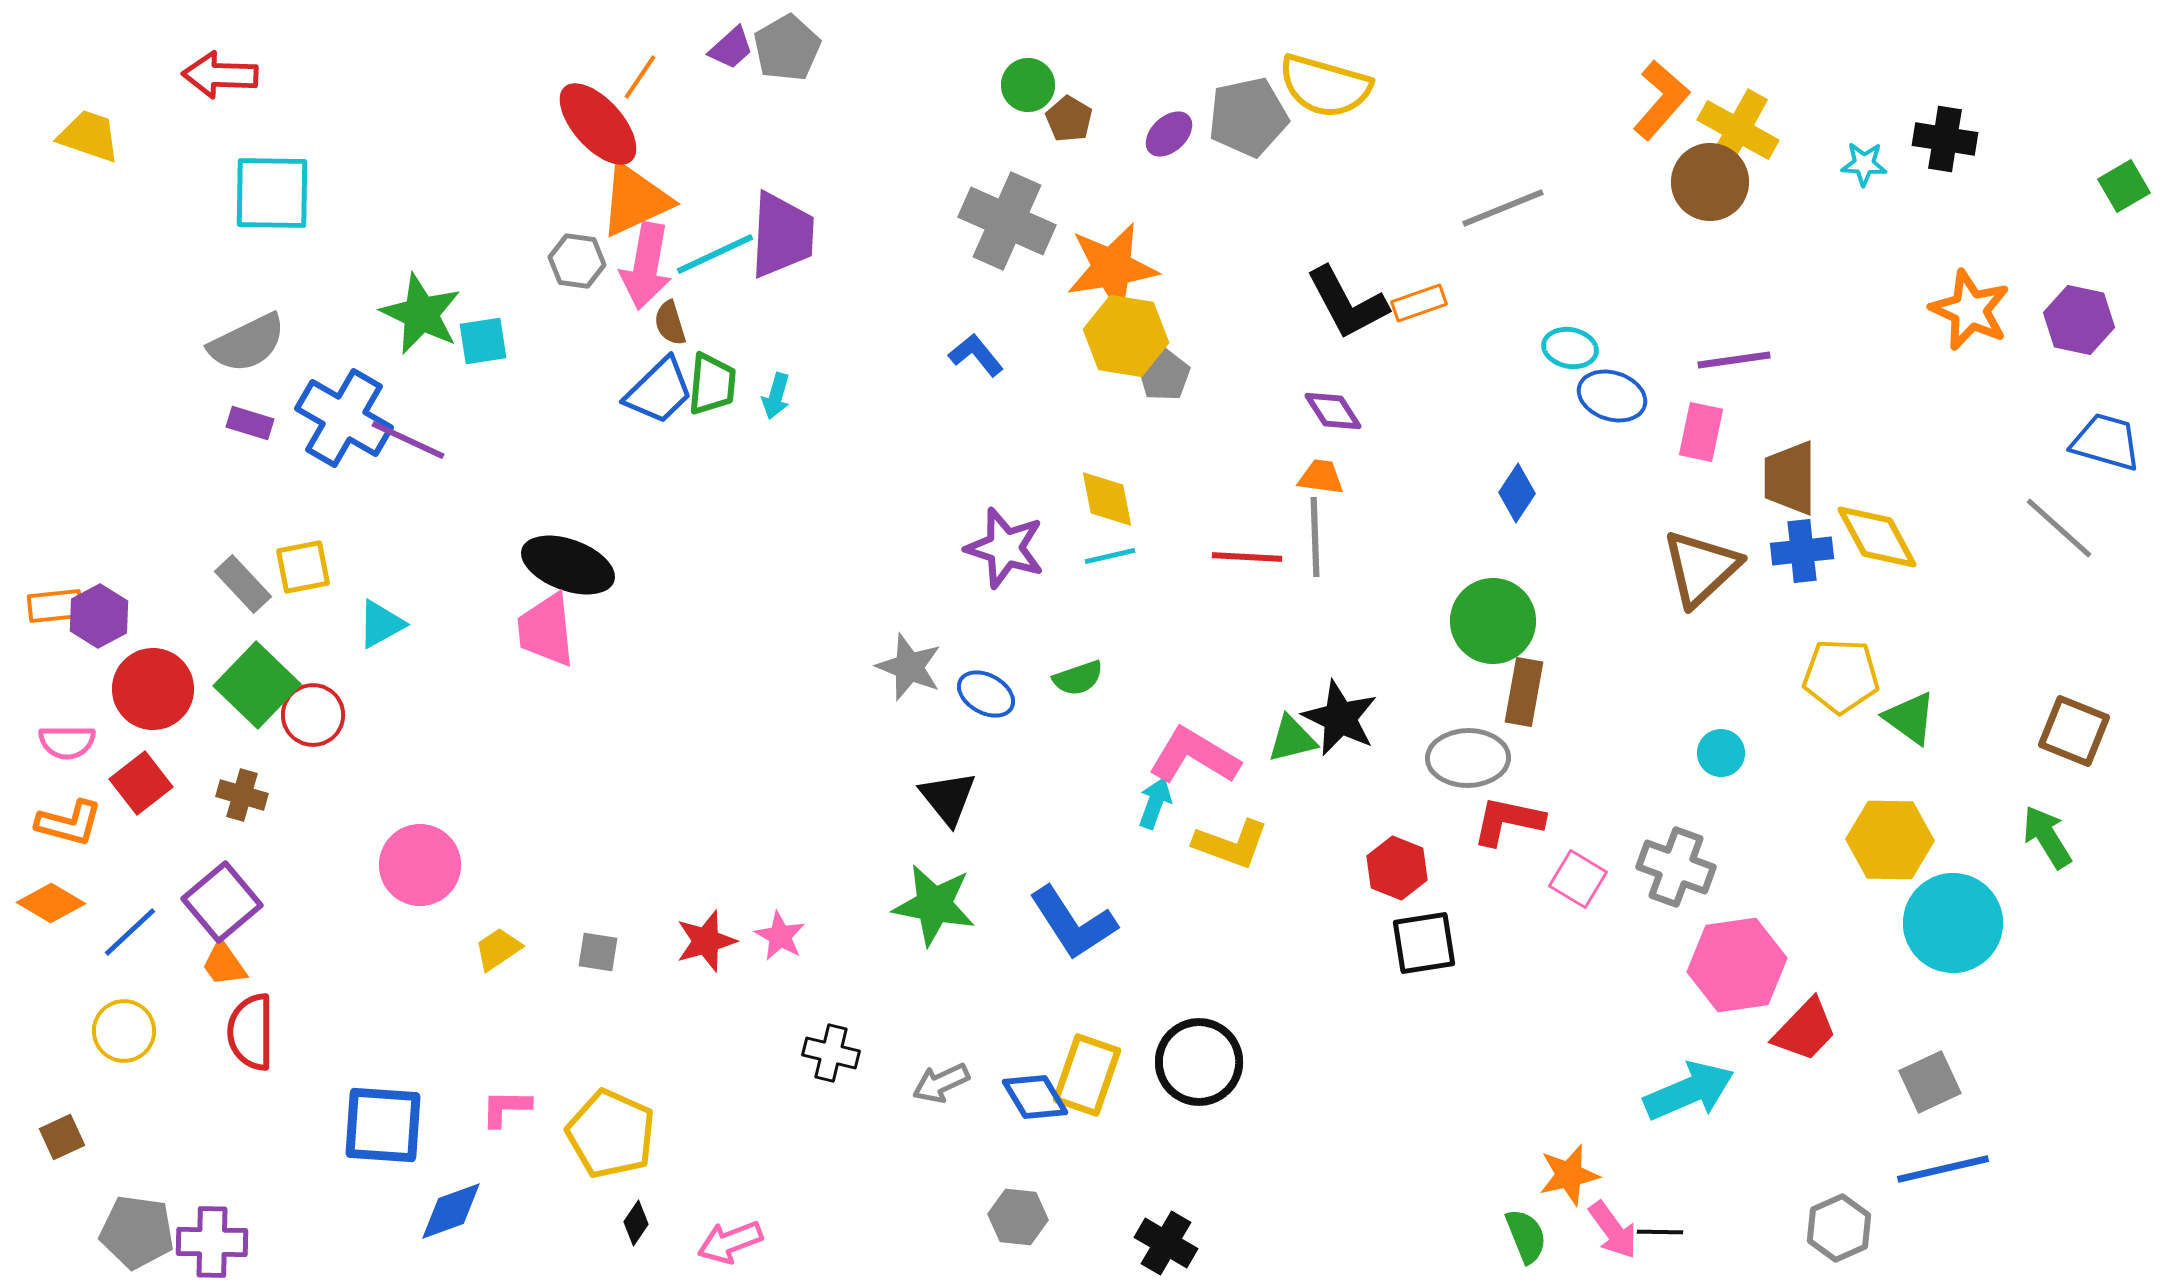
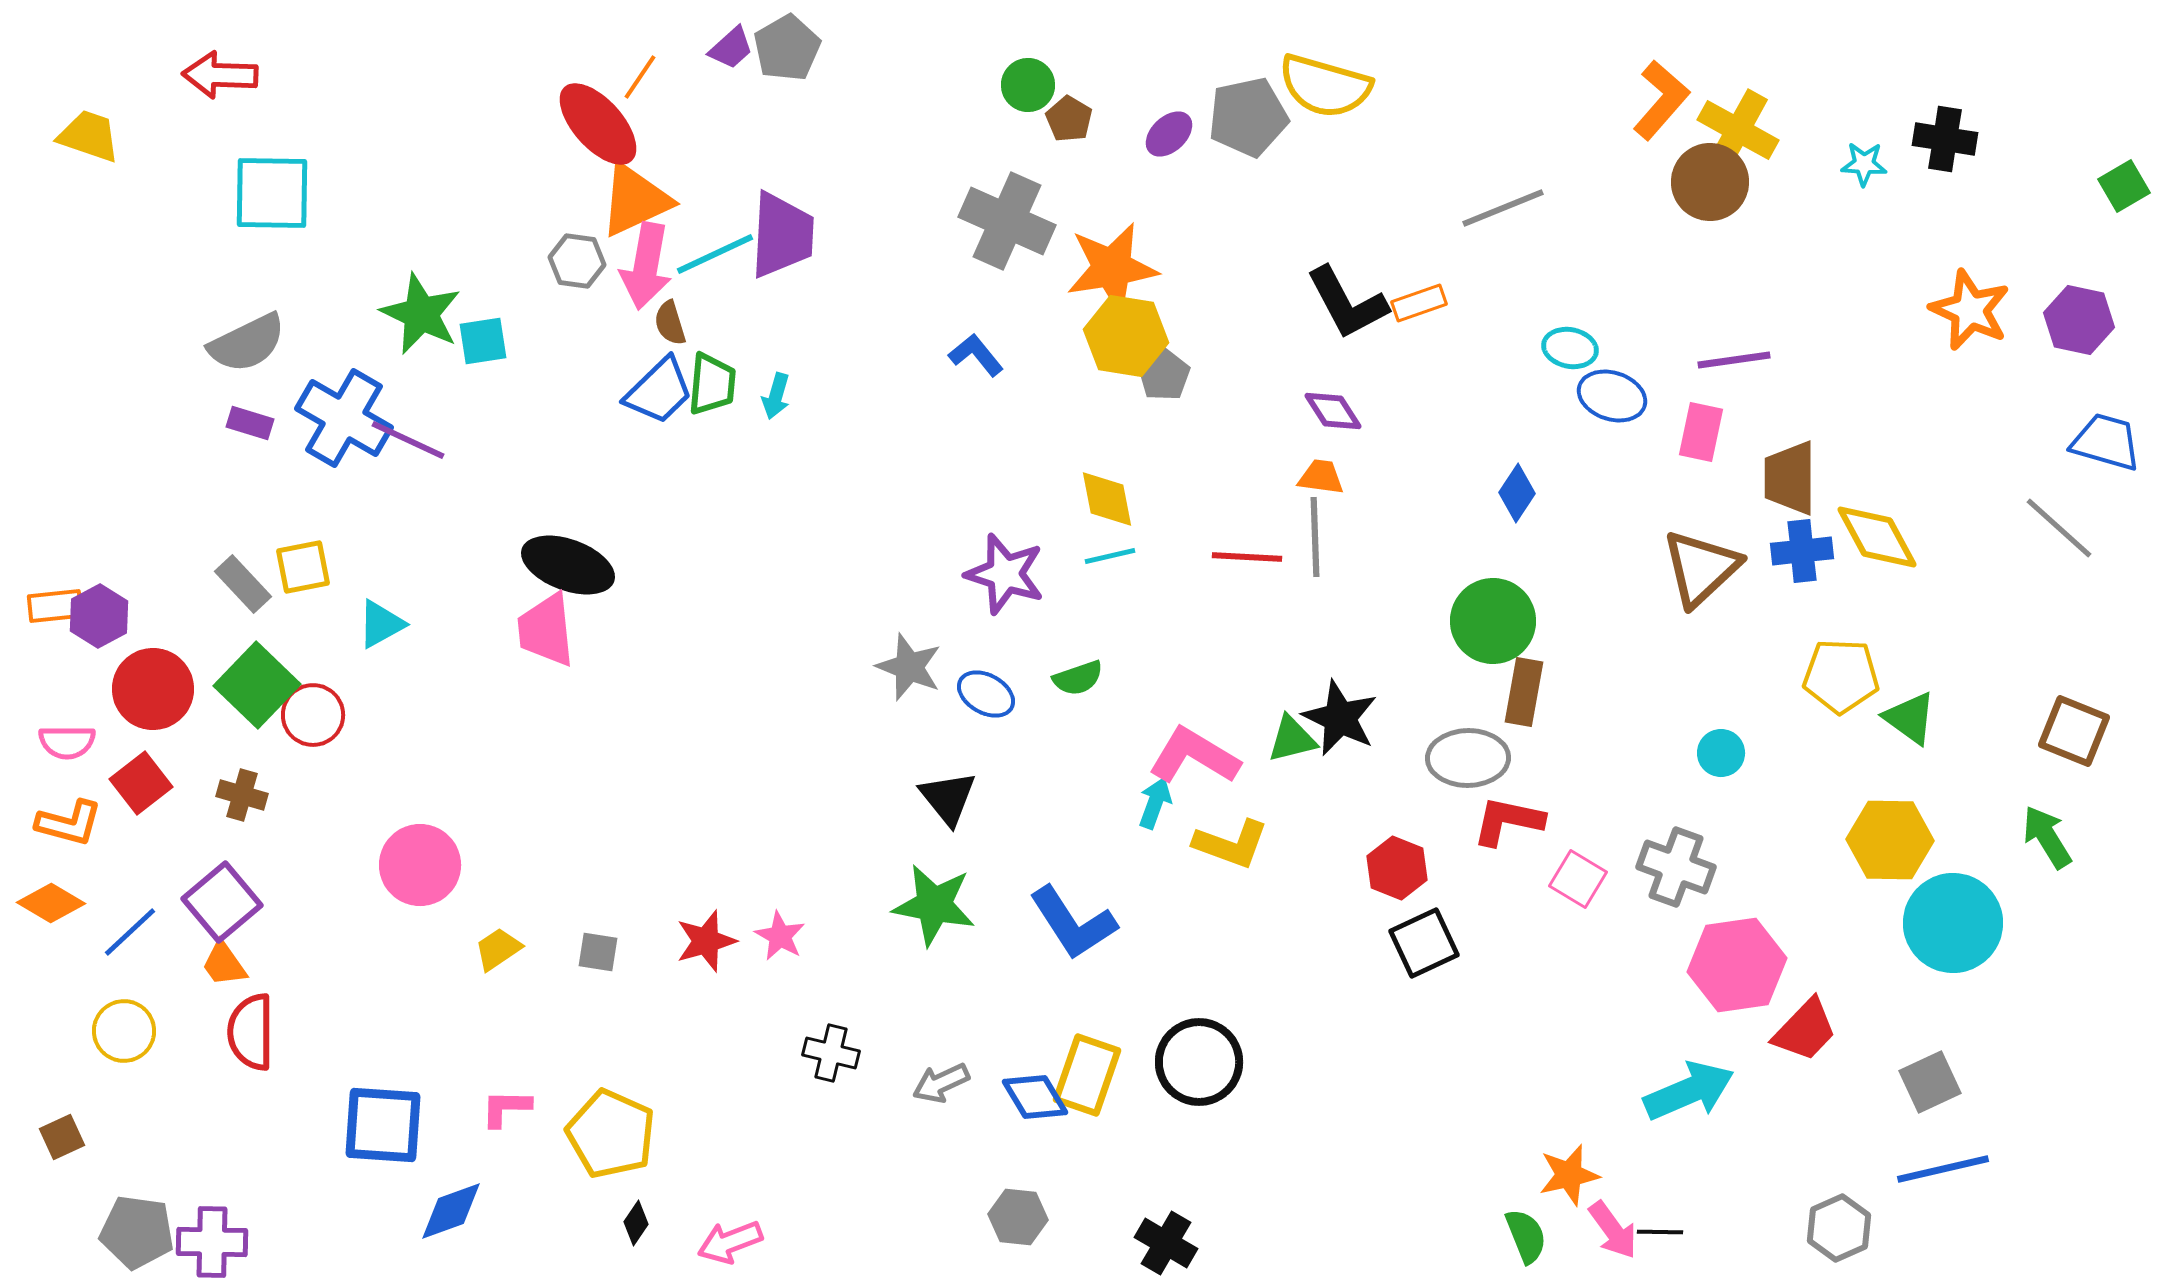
purple star at (1005, 548): moved 26 px down
black square at (1424, 943): rotated 16 degrees counterclockwise
